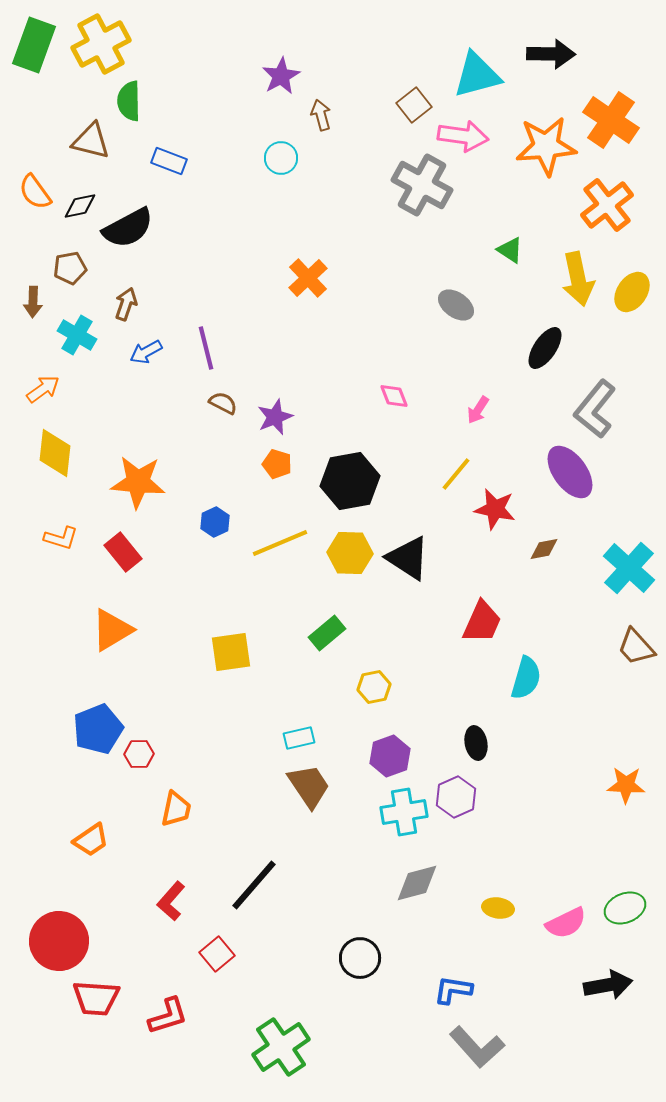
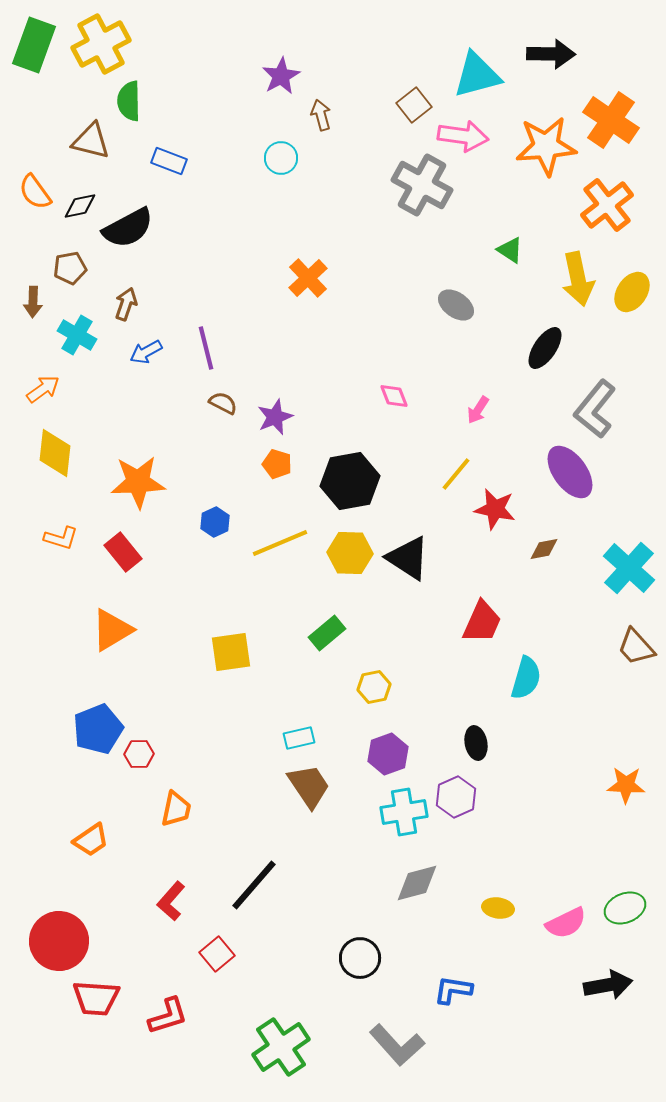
orange star at (138, 482): rotated 8 degrees counterclockwise
purple hexagon at (390, 756): moved 2 px left, 2 px up
gray L-shape at (477, 1047): moved 80 px left, 2 px up
